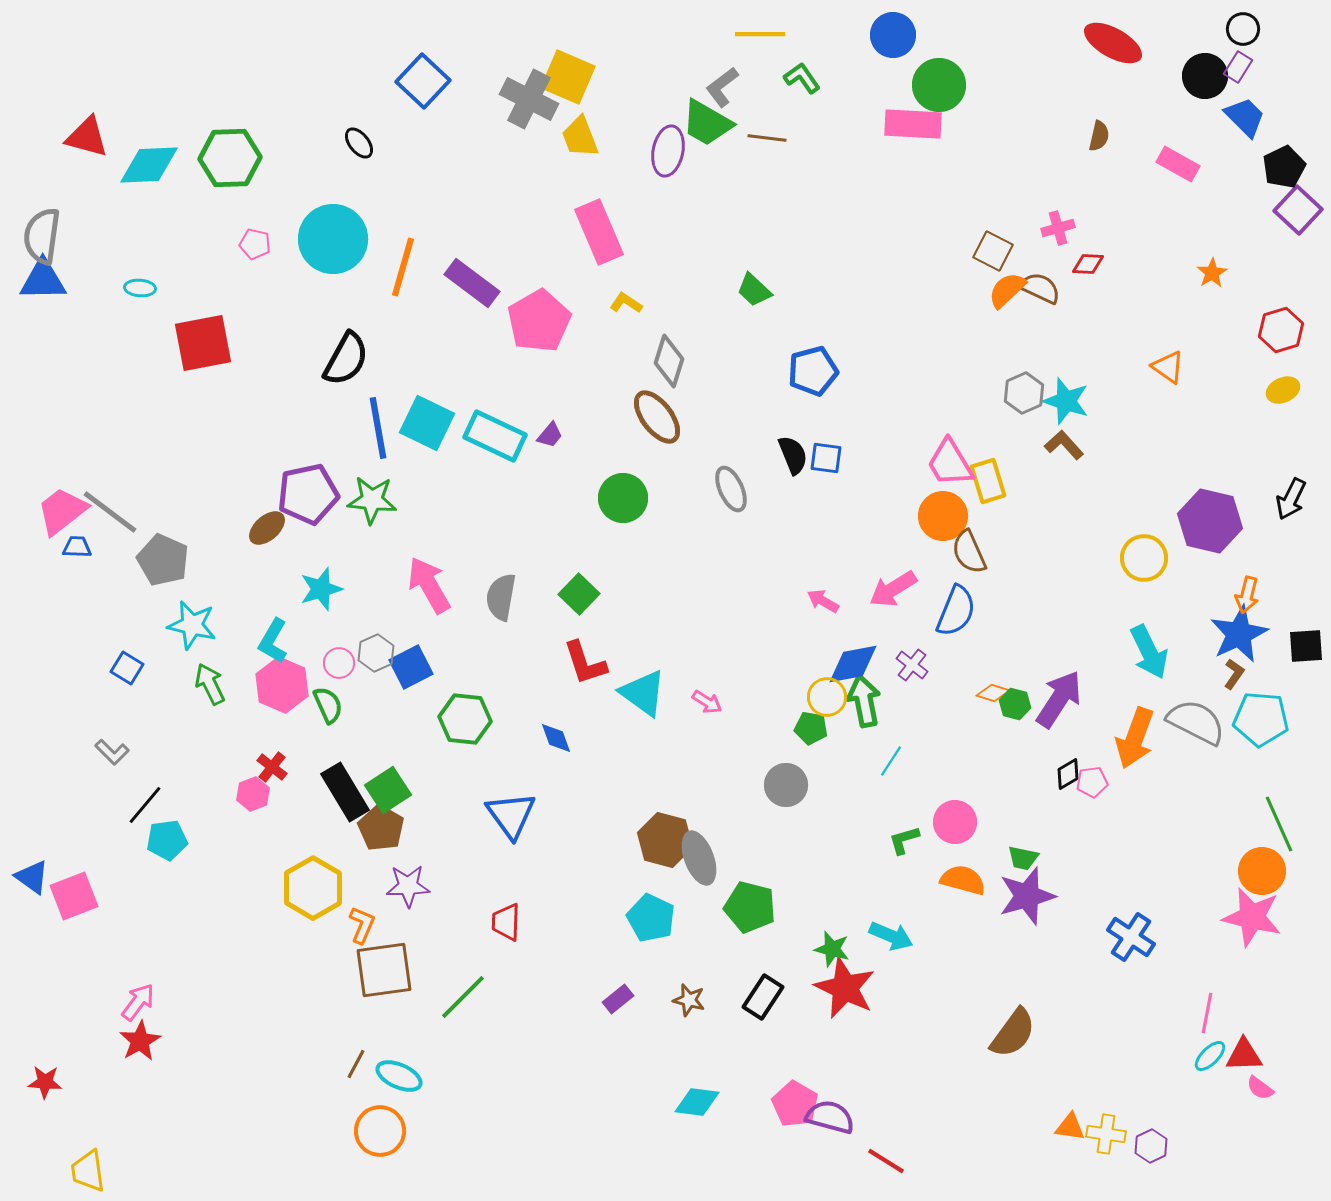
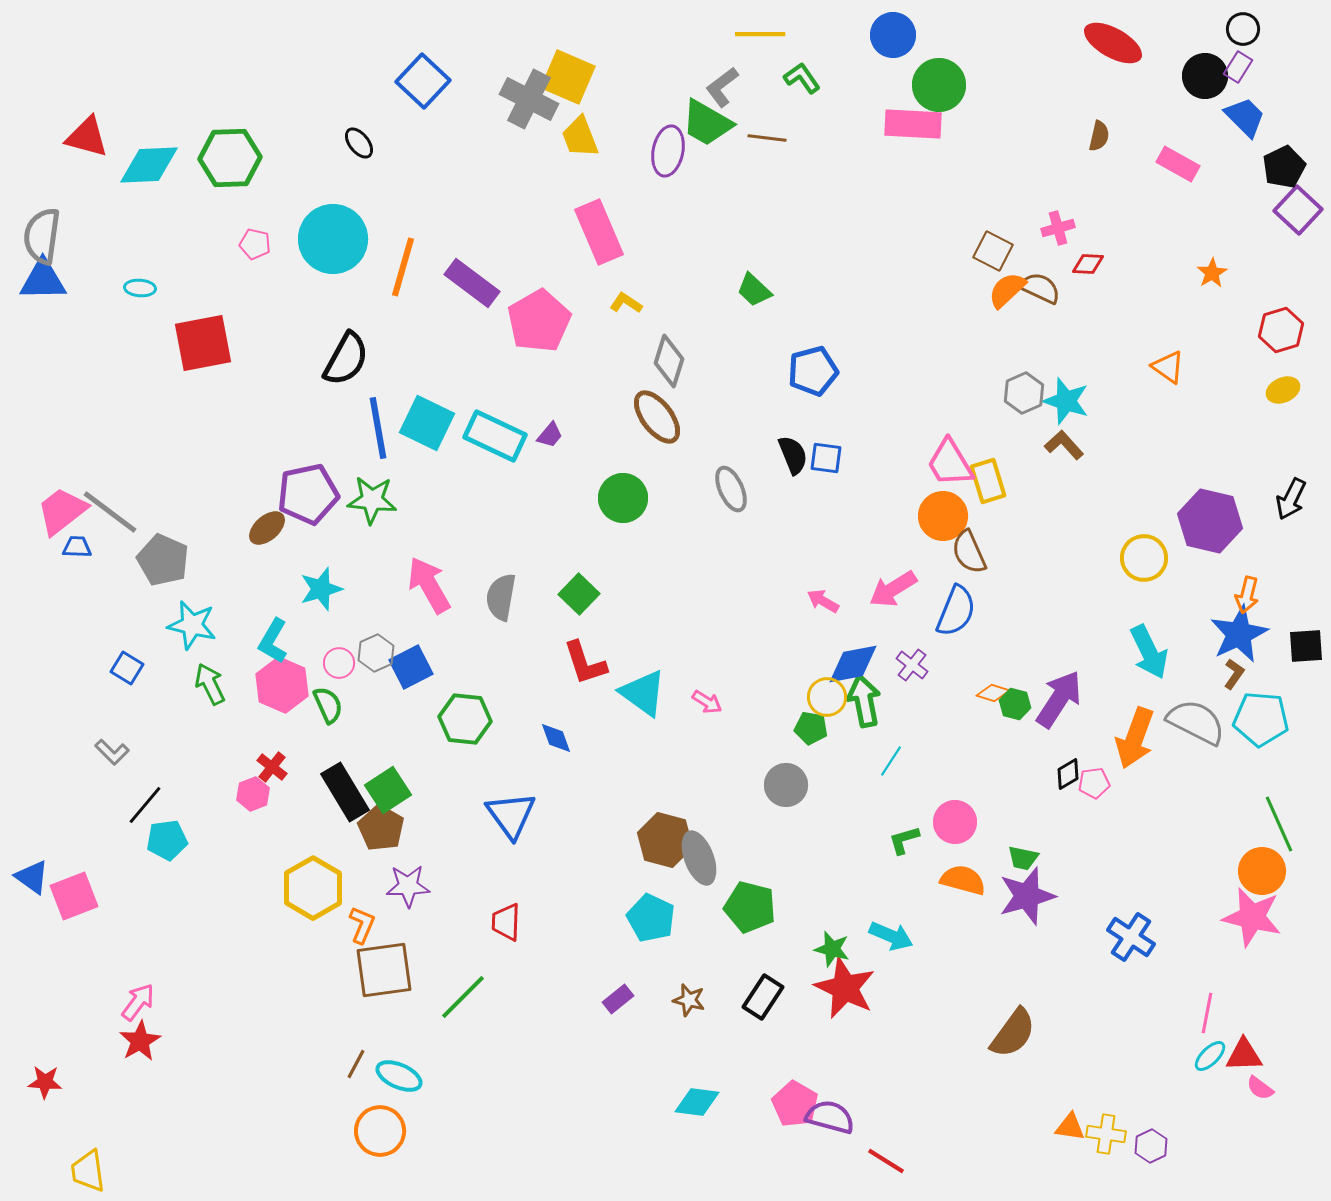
pink pentagon at (1092, 782): moved 2 px right, 1 px down
